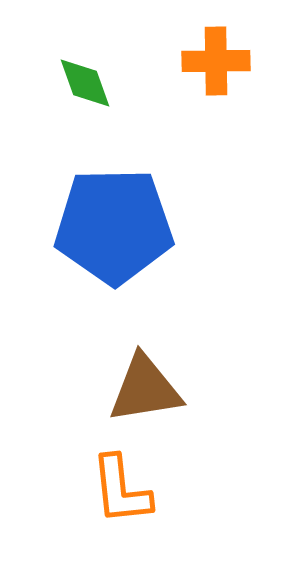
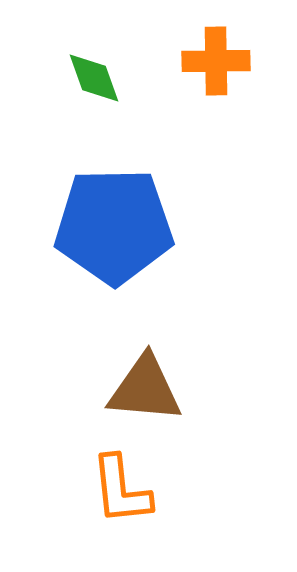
green diamond: moved 9 px right, 5 px up
brown triangle: rotated 14 degrees clockwise
